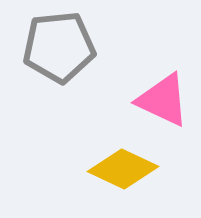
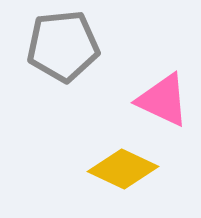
gray pentagon: moved 4 px right, 1 px up
